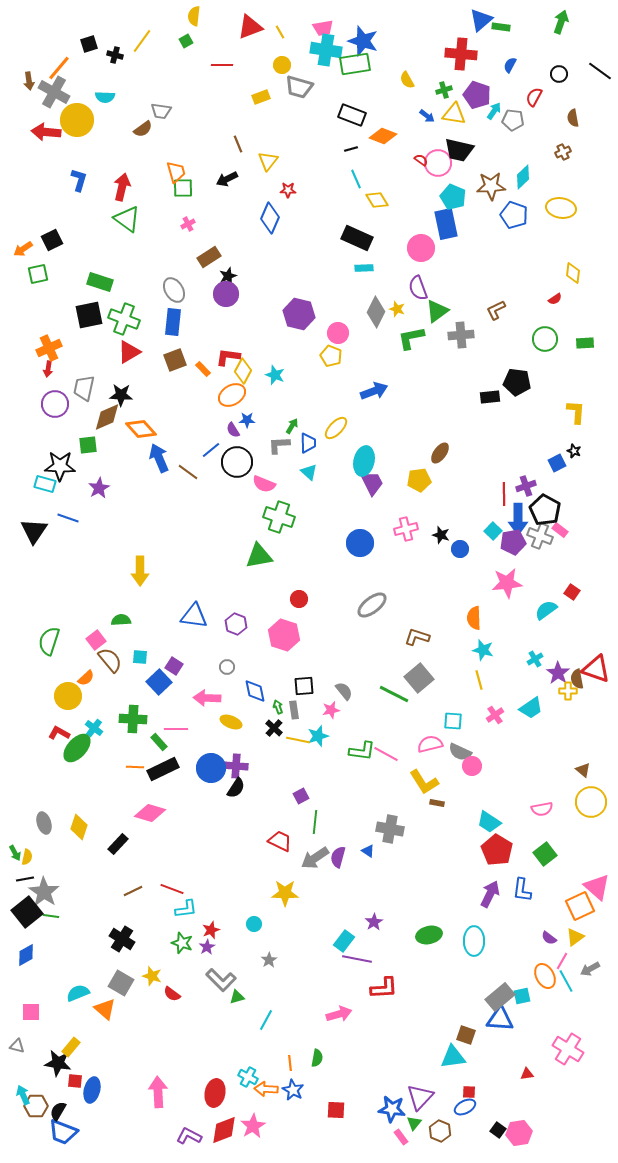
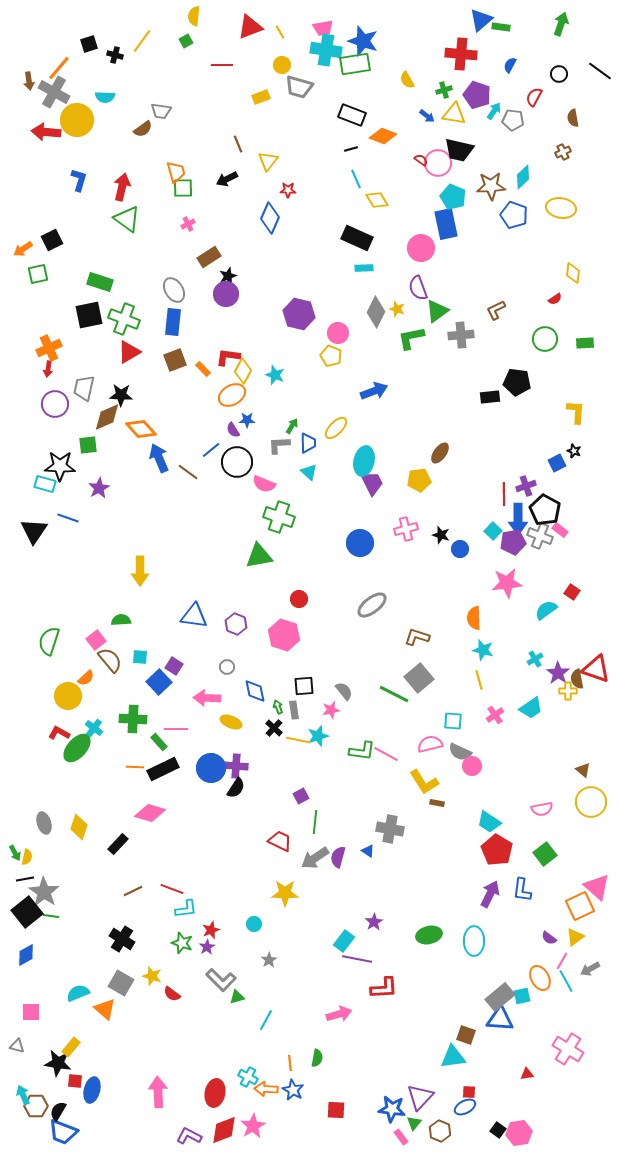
green arrow at (561, 22): moved 2 px down
orange ellipse at (545, 976): moved 5 px left, 2 px down
